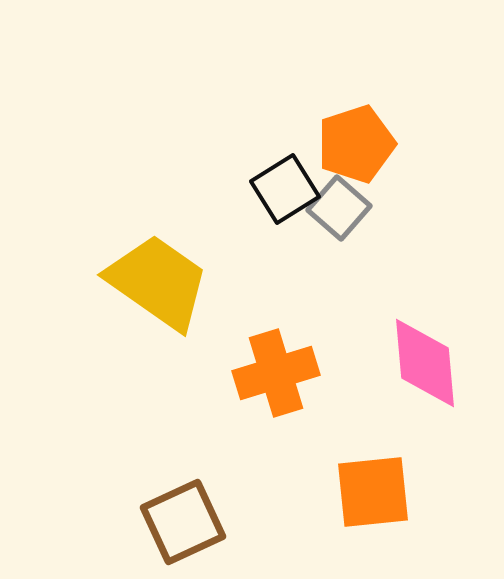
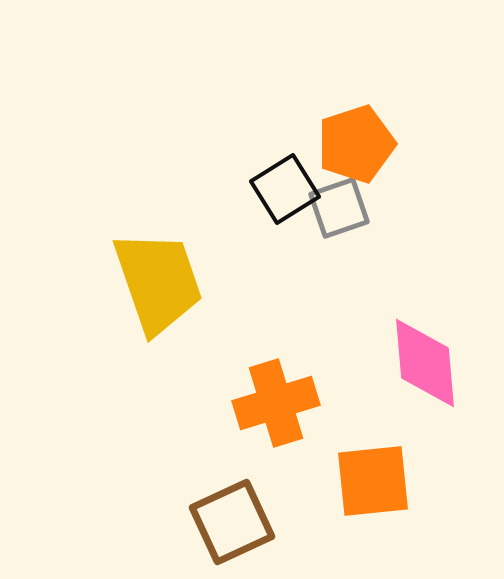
gray square: rotated 30 degrees clockwise
yellow trapezoid: rotated 36 degrees clockwise
orange cross: moved 30 px down
orange square: moved 11 px up
brown square: moved 49 px right
